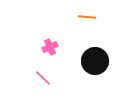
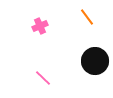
orange line: rotated 48 degrees clockwise
pink cross: moved 10 px left, 21 px up
